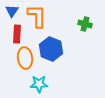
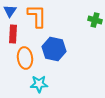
blue triangle: moved 2 px left
green cross: moved 10 px right, 4 px up
red rectangle: moved 4 px left
blue hexagon: moved 3 px right; rotated 10 degrees counterclockwise
